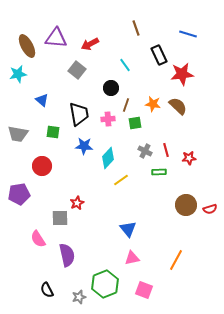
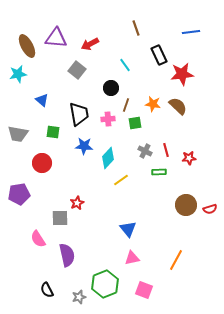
blue line at (188, 34): moved 3 px right, 2 px up; rotated 24 degrees counterclockwise
red circle at (42, 166): moved 3 px up
